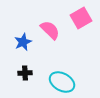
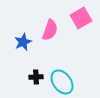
pink semicircle: rotated 65 degrees clockwise
black cross: moved 11 px right, 4 px down
cyan ellipse: rotated 25 degrees clockwise
